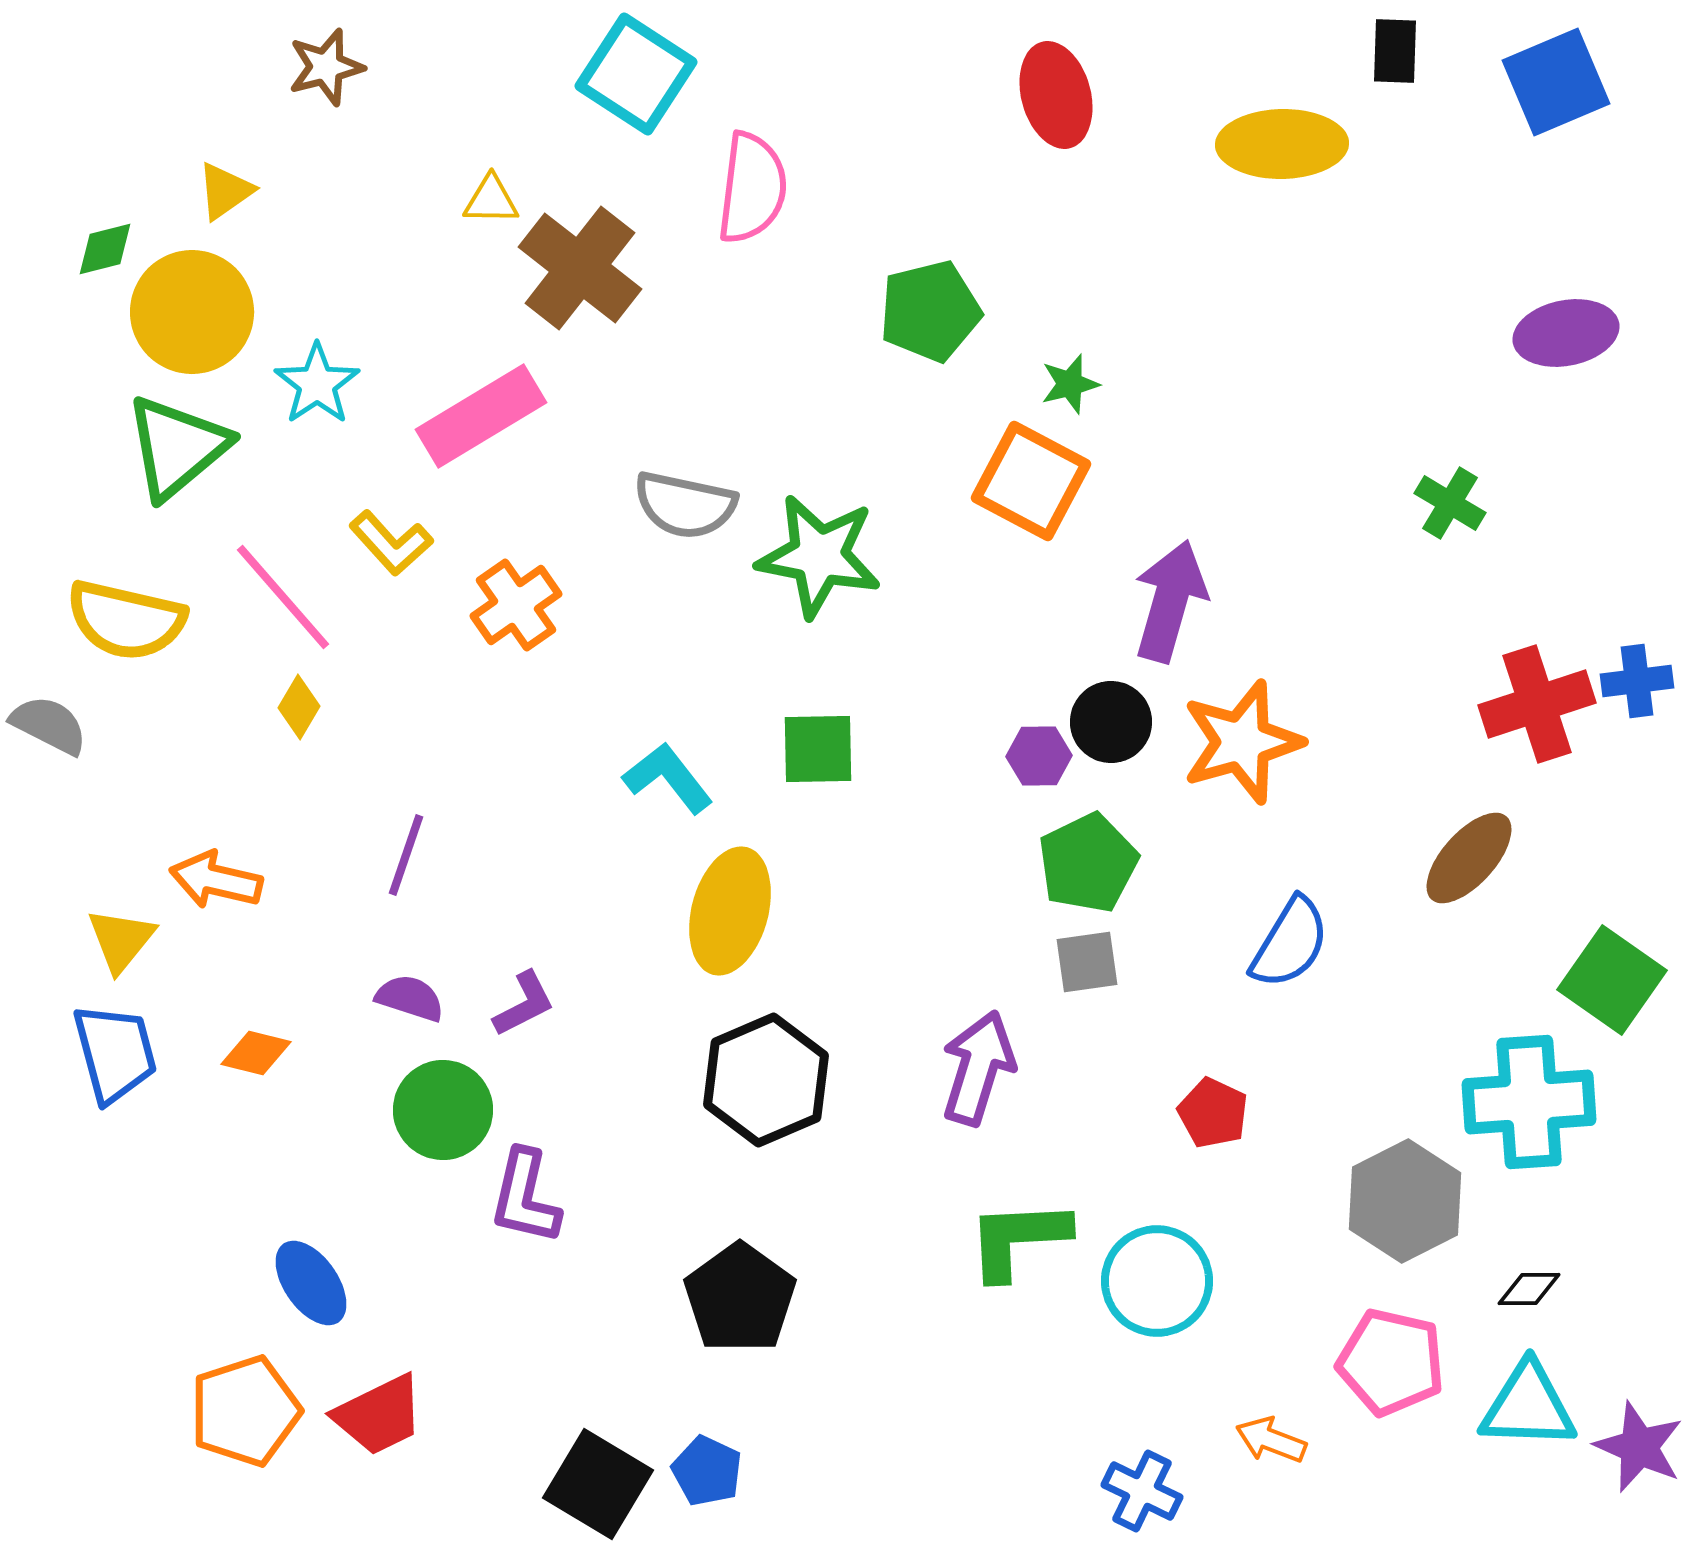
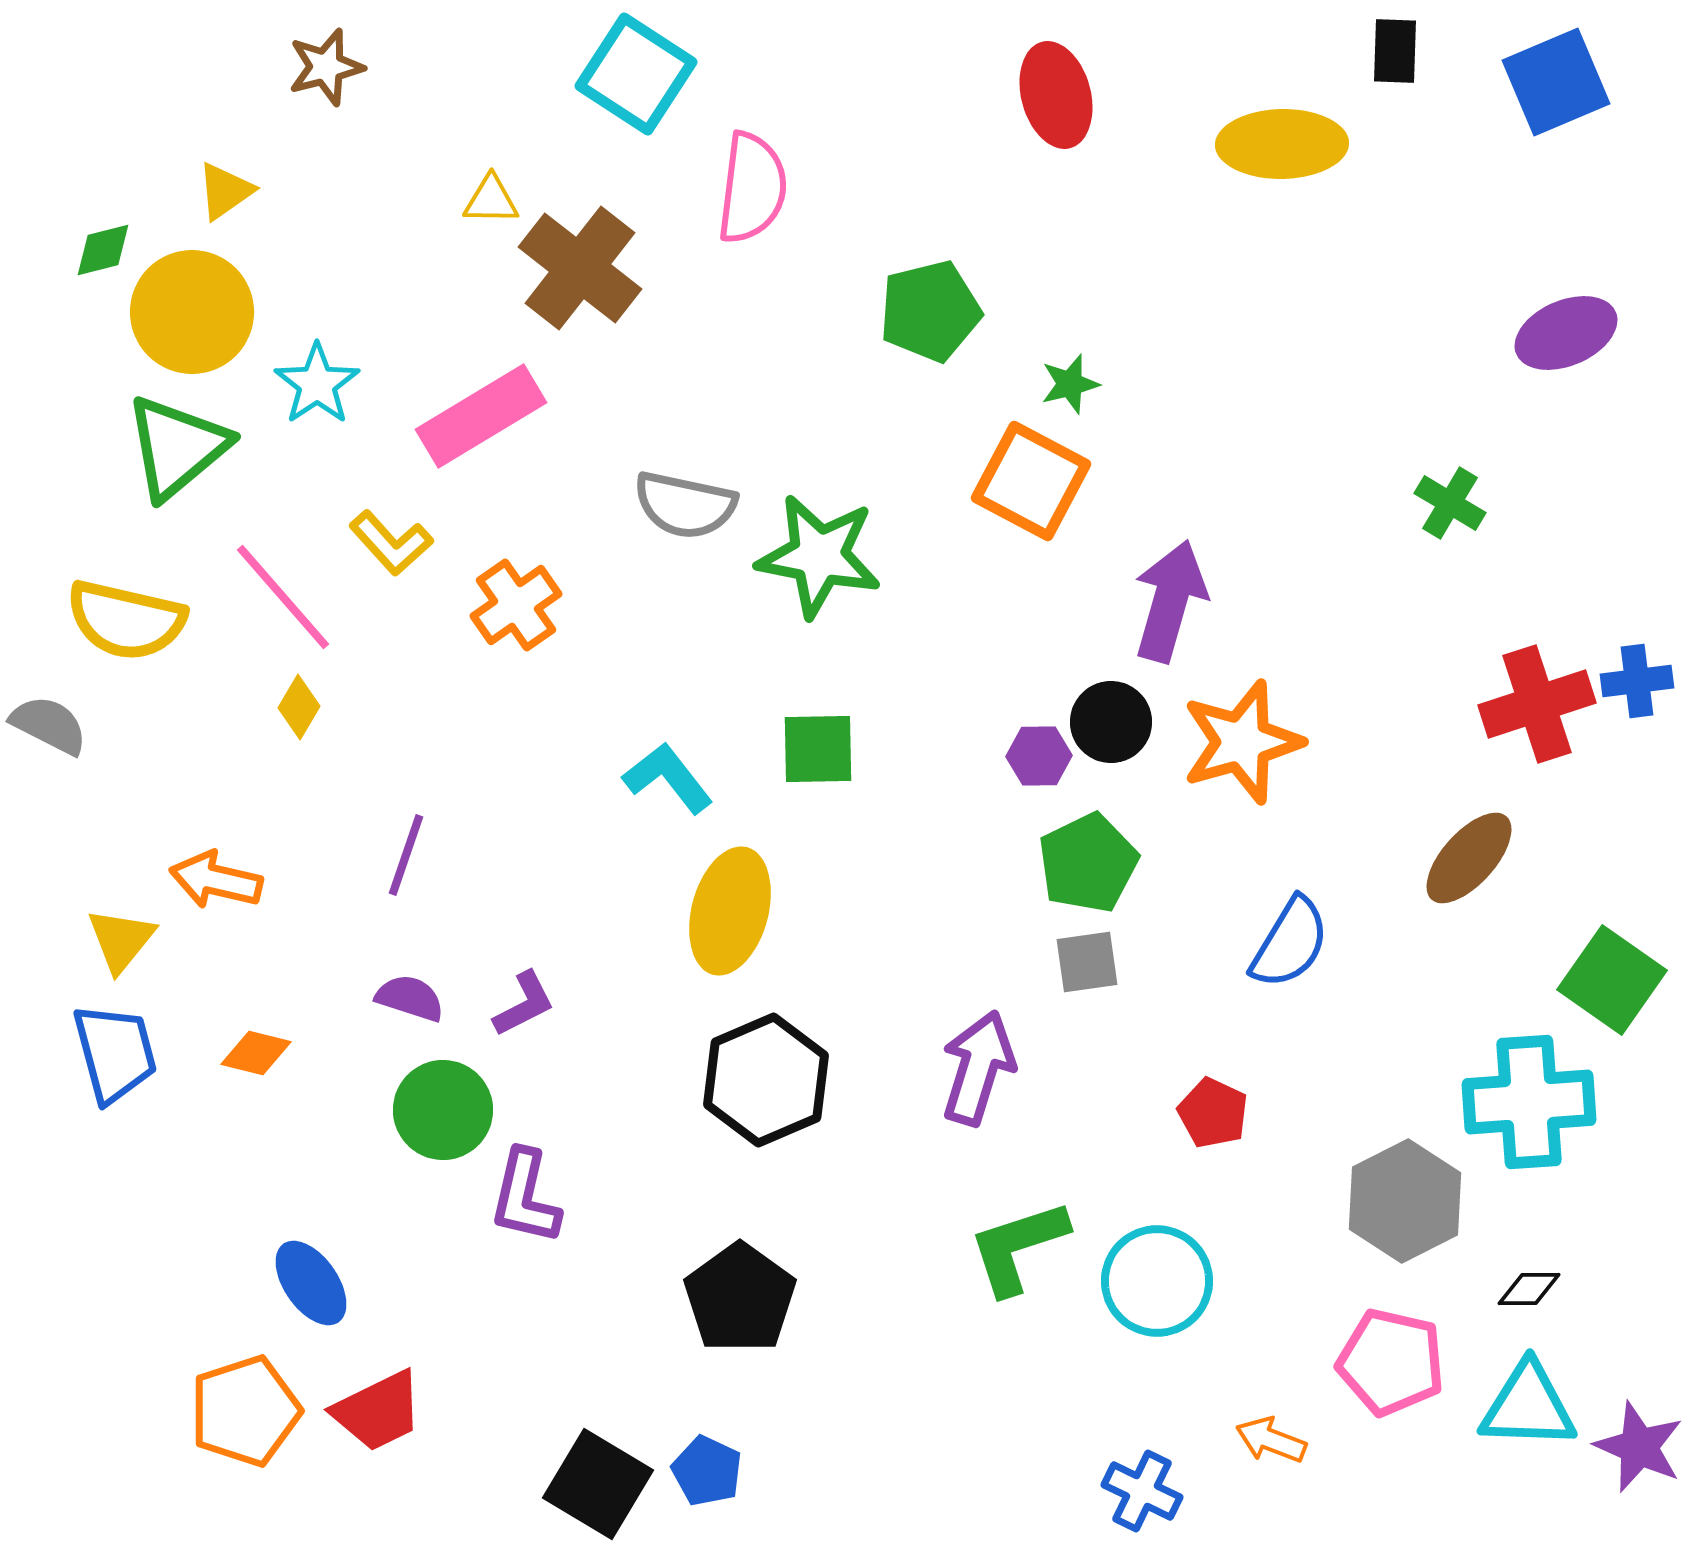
green diamond at (105, 249): moved 2 px left, 1 px down
purple ellipse at (1566, 333): rotated 12 degrees counterclockwise
green L-shape at (1018, 1239): moved 8 px down; rotated 15 degrees counterclockwise
red trapezoid at (379, 1415): moved 1 px left, 4 px up
